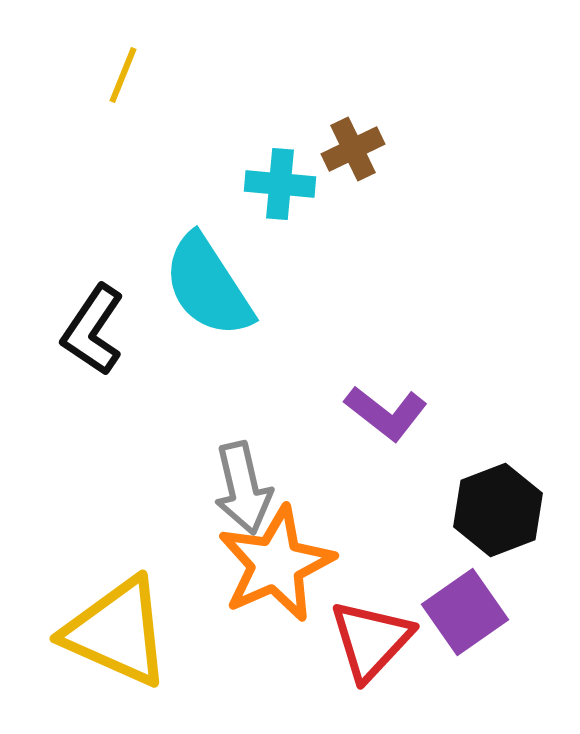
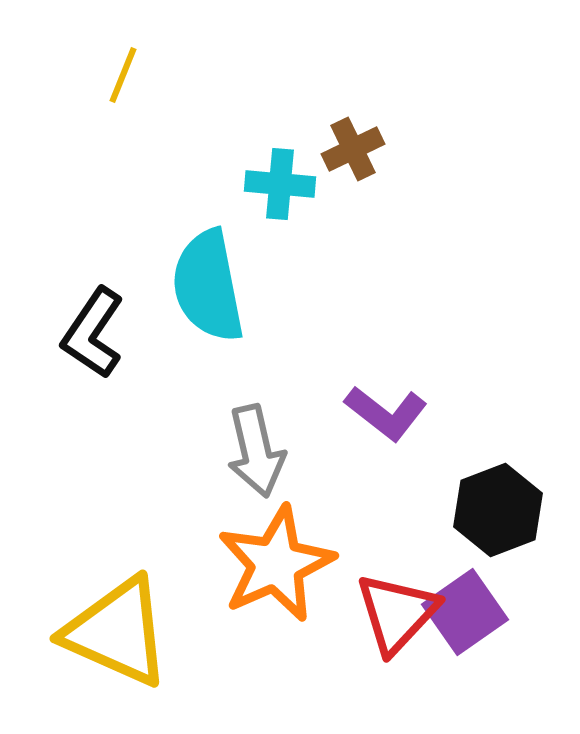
cyan semicircle: rotated 22 degrees clockwise
black L-shape: moved 3 px down
gray arrow: moved 13 px right, 37 px up
red triangle: moved 26 px right, 27 px up
